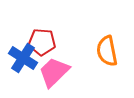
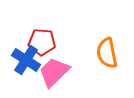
orange semicircle: moved 2 px down
blue cross: moved 3 px right, 2 px down
